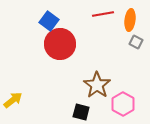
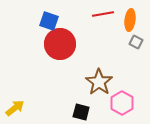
blue square: rotated 18 degrees counterclockwise
brown star: moved 2 px right, 3 px up
yellow arrow: moved 2 px right, 8 px down
pink hexagon: moved 1 px left, 1 px up
